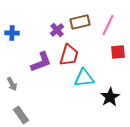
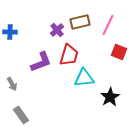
blue cross: moved 2 px left, 1 px up
red square: moved 1 px right; rotated 28 degrees clockwise
